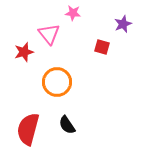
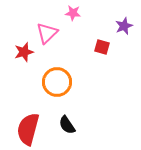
purple star: moved 1 px right, 2 px down
pink triangle: moved 2 px left, 1 px up; rotated 25 degrees clockwise
